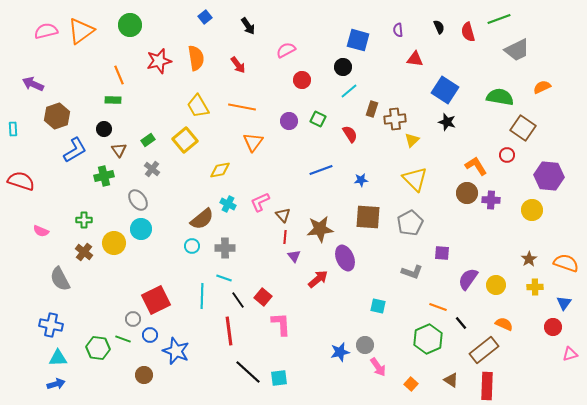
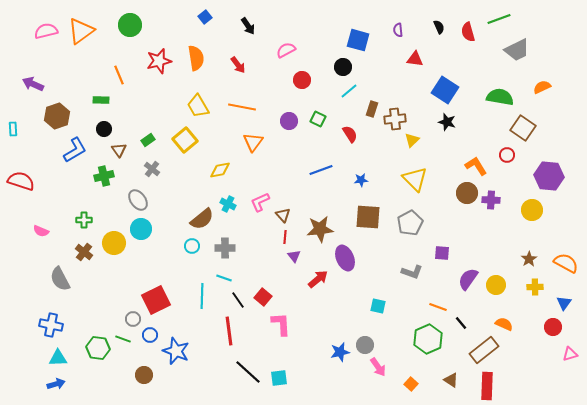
green rectangle at (113, 100): moved 12 px left
orange semicircle at (566, 263): rotated 10 degrees clockwise
